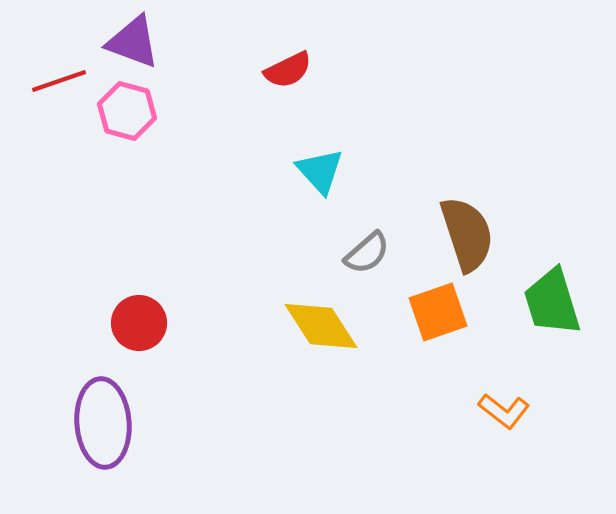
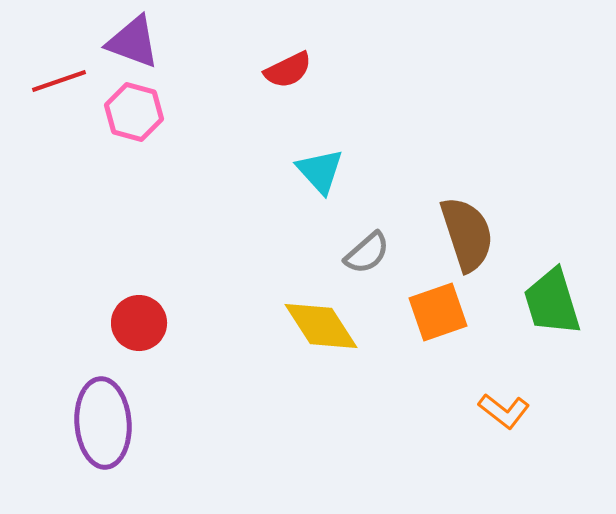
pink hexagon: moved 7 px right, 1 px down
